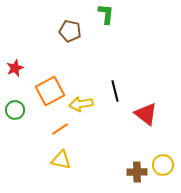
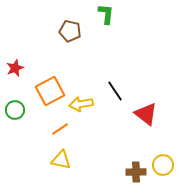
black line: rotated 20 degrees counterclockwise
brown cross: moved 1 px left
